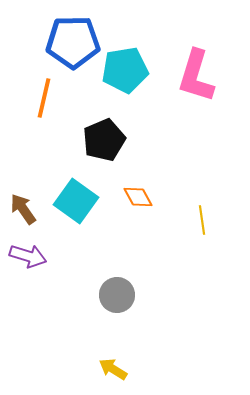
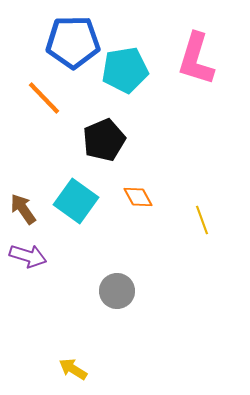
pink L-shape: moved 17 px up
orange line: rotated 57 degrees counterclockwise
yellow line: rotated 12 degrees counterclockwise
gray circle: moved 4 px up
yellow arrow: moved 40 px left
